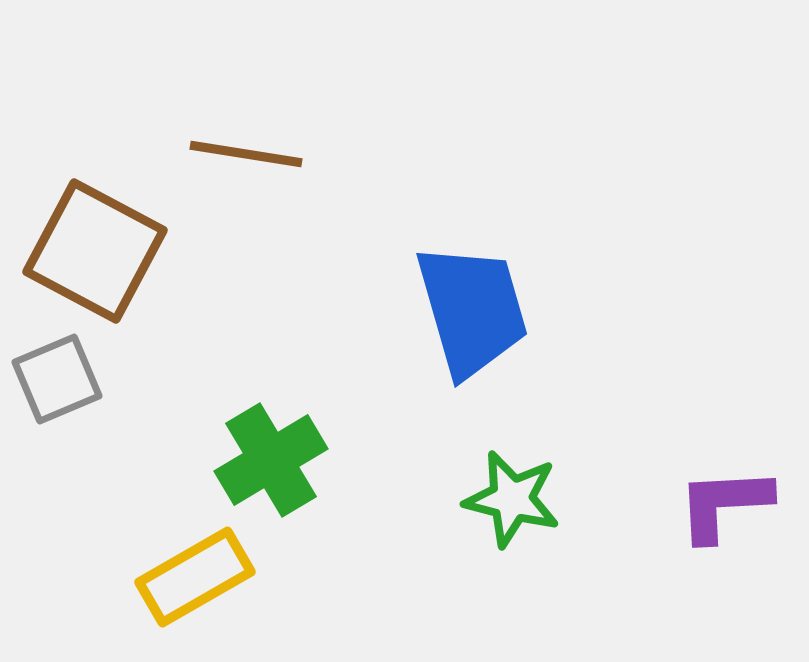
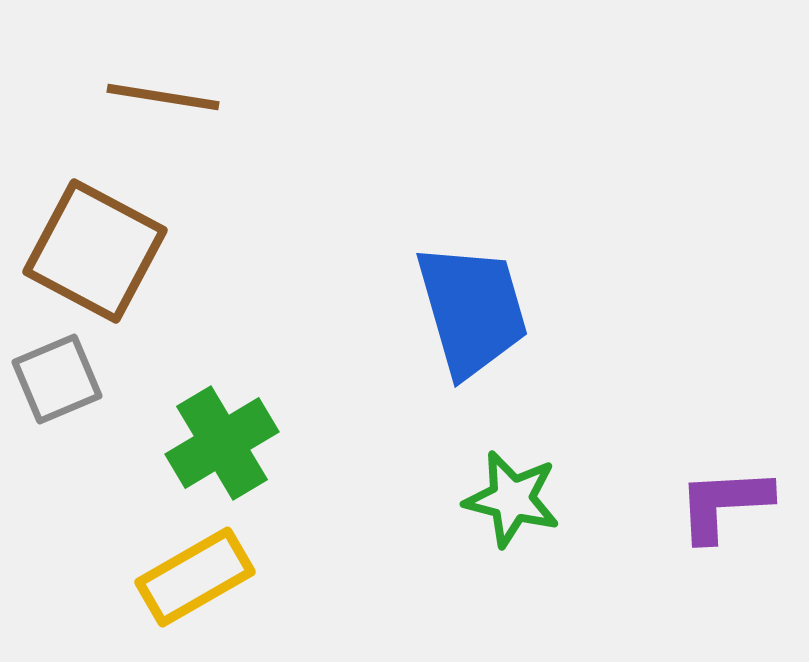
brown line: moved 83 px left, 57 px up
green cross: moved 49 px left, 17 px up
